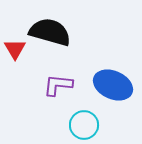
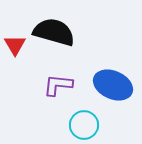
black semicircle: moved 4 px right
red triangle: moved 4 px up
